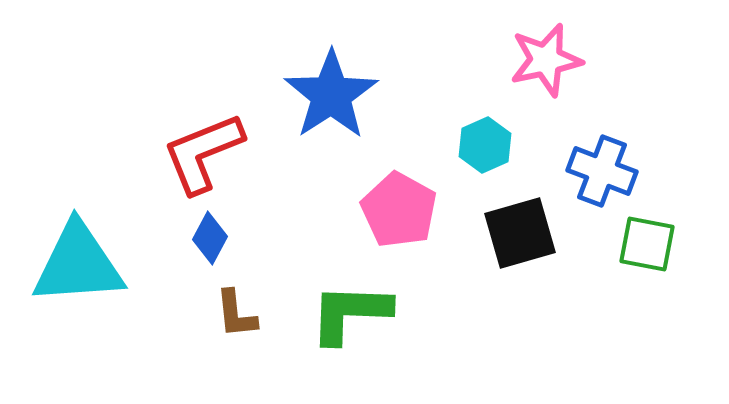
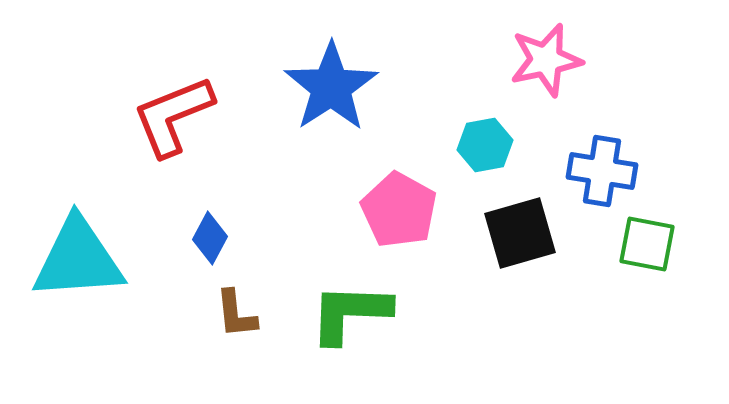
blue star: moved 8 px up
cyan hexagon: rotated 14 degrees clockwise
red L-shape: moved 30 px left, 37 px up
blue cross: rotated 12 degrees counterclockwise
cyan triangle: moved 5 px up
